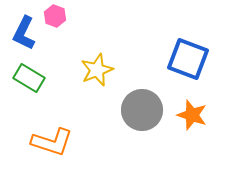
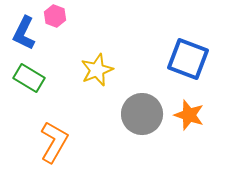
gray circle: moved 4 px down
orange star: moved 3 px left
orange L-shape: moved 2 px right; rotated 78 degrees counterclockwise
